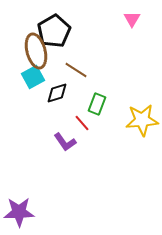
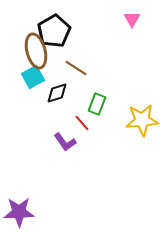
brown line: moved 2 px up
